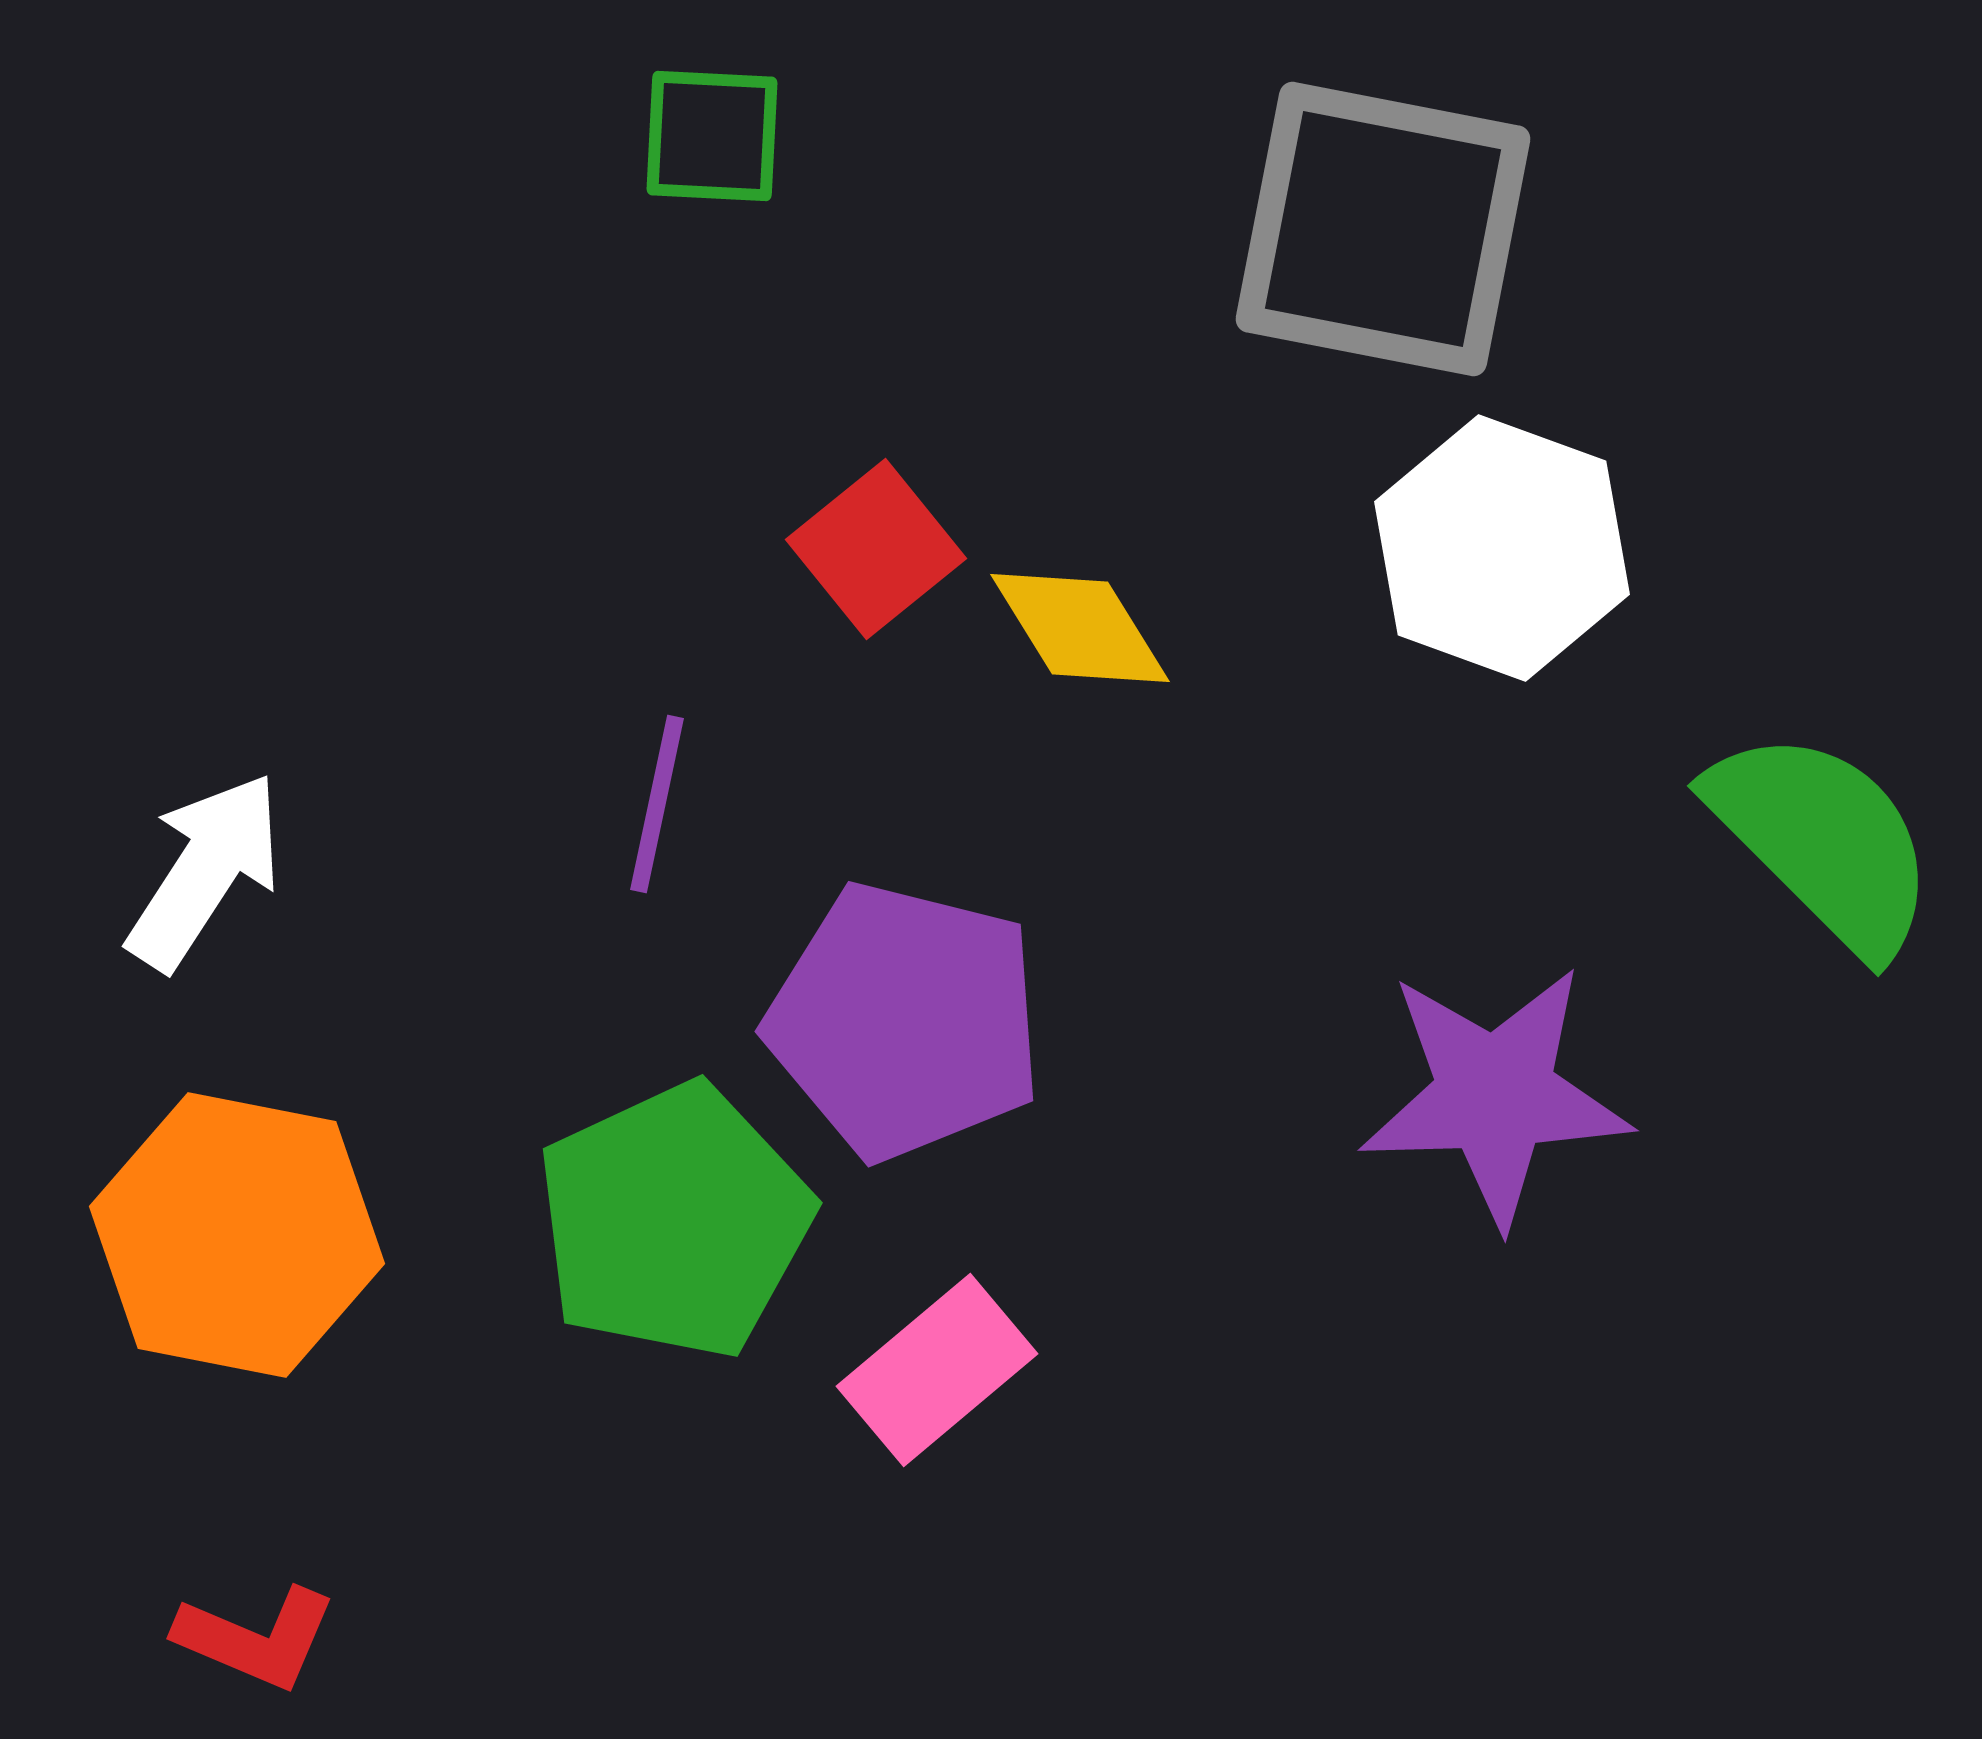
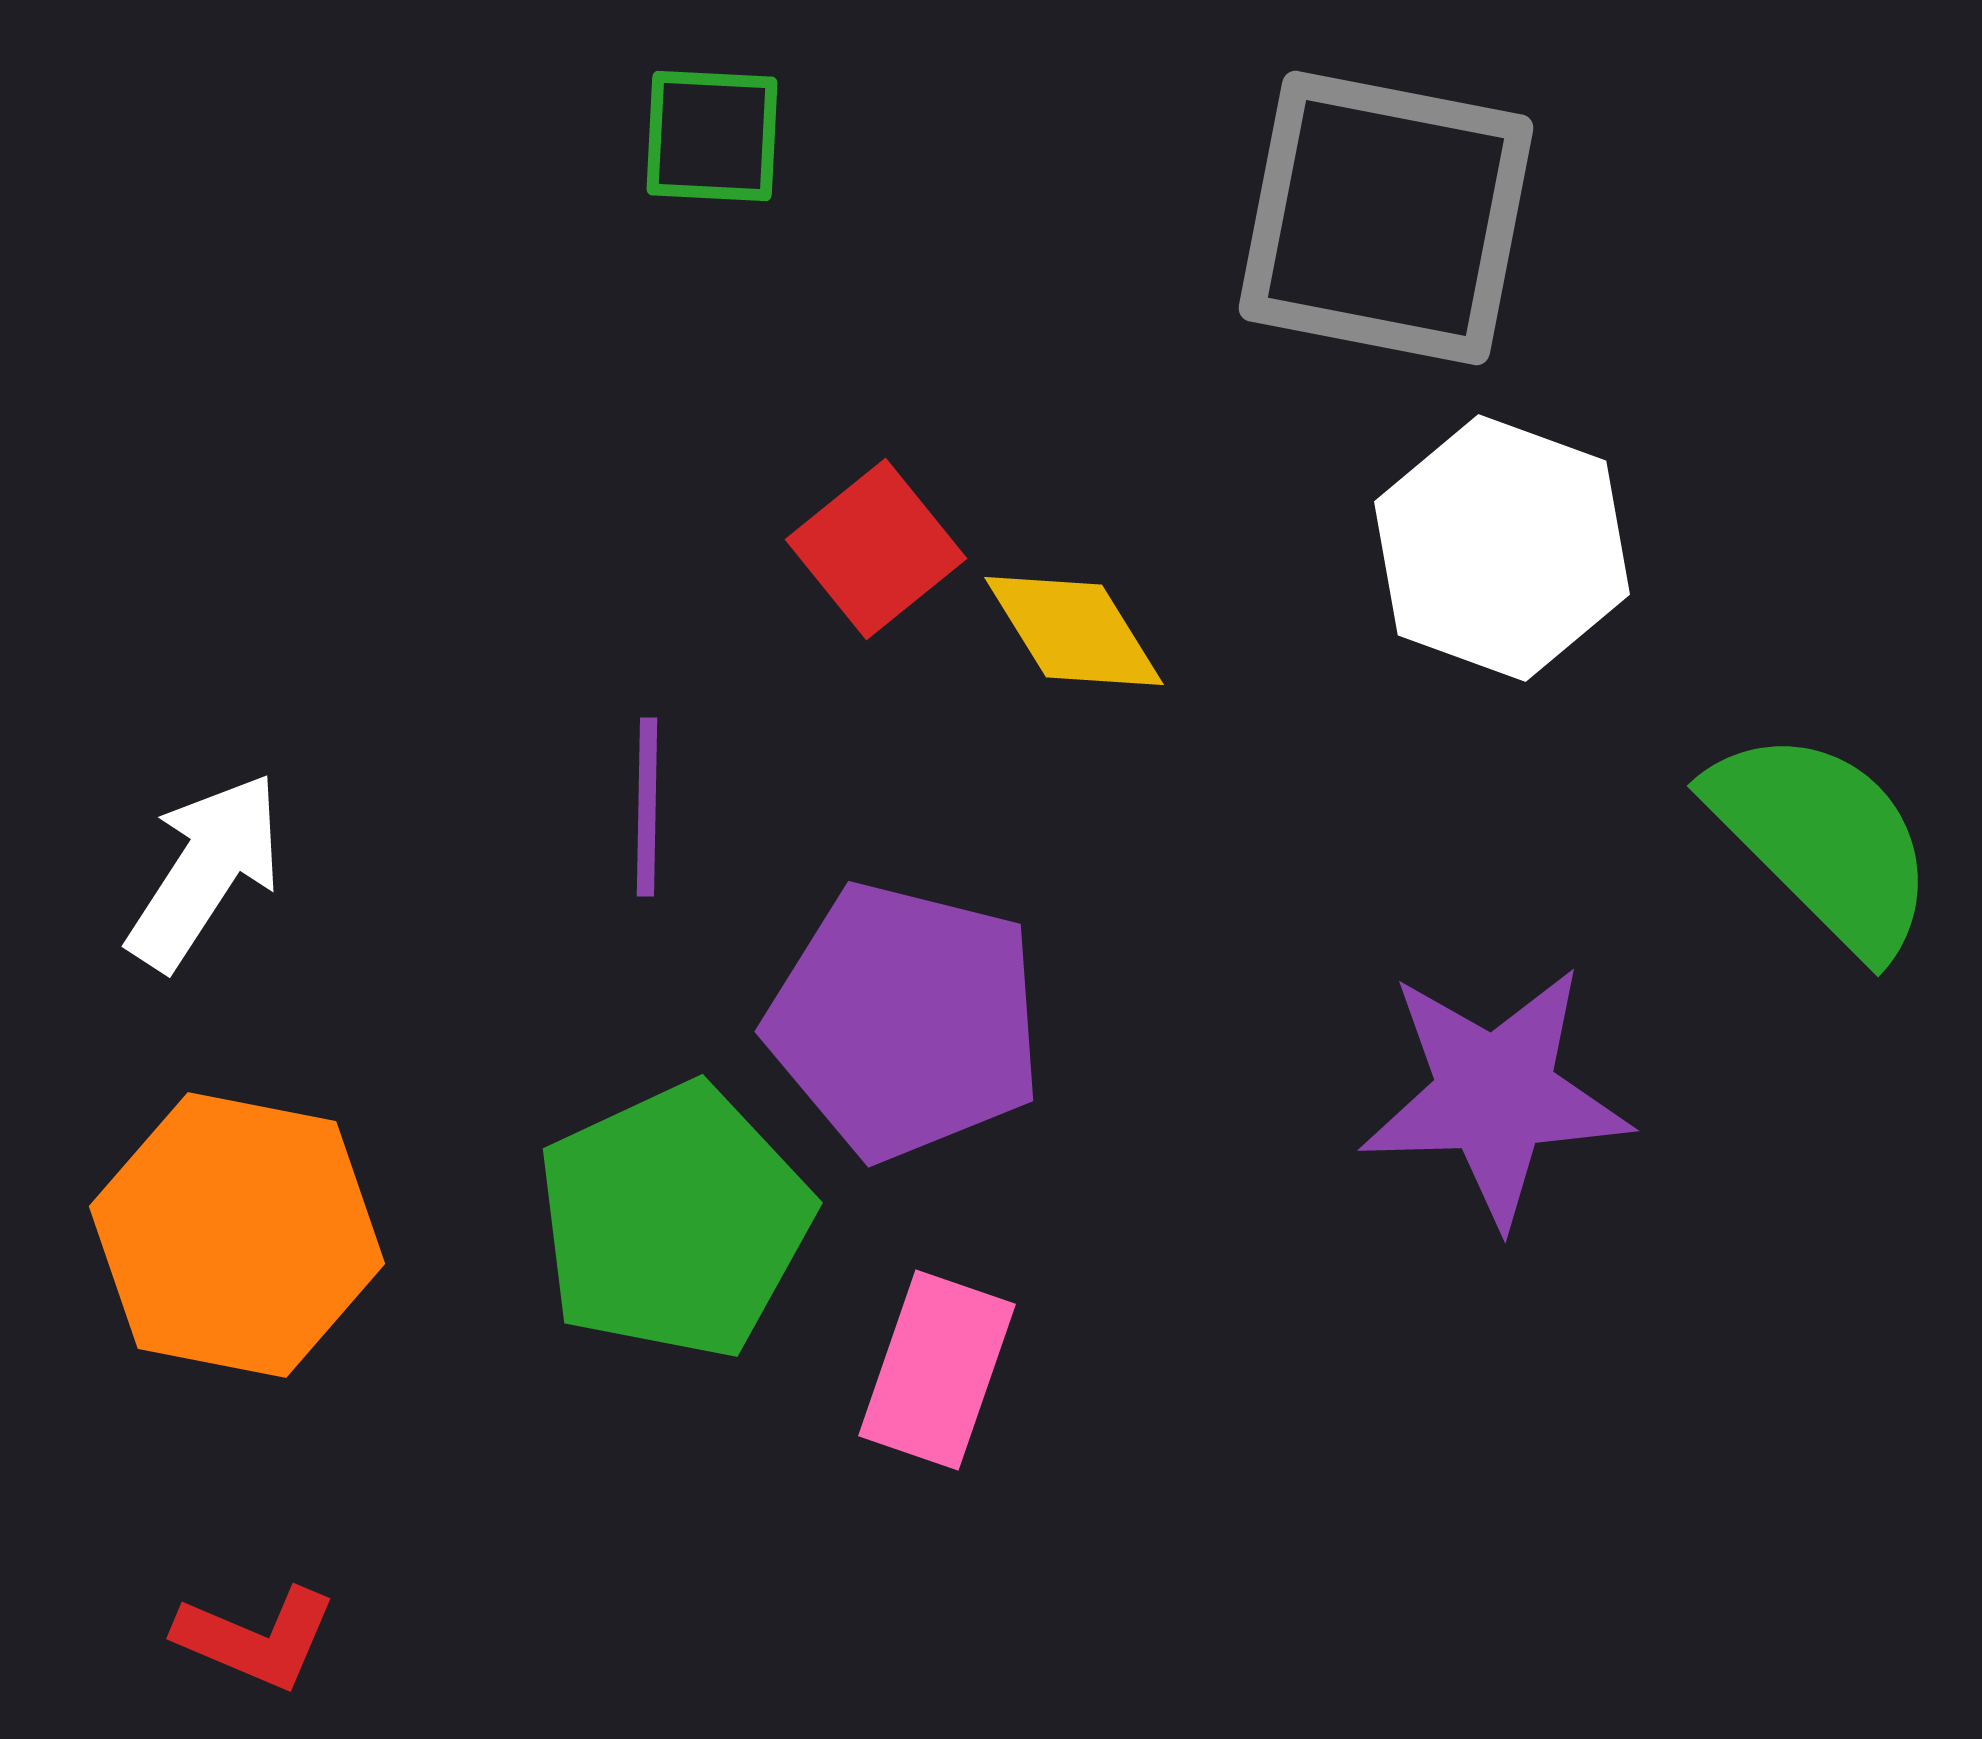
gray square: moved 3 px right, 11 px up
yellow diamond: moved 6 px left, 3 px down
purple line: moved 10 px left, 3 px down; rotated 11 degrees counterclockwise
pink rectangle: rotated 31 degrees counterclockwise
